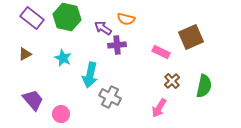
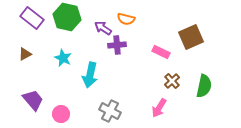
gray cross: moved 14 px down
